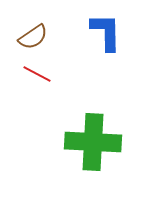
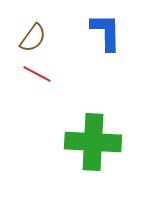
brown semicircle: moved 1 px down; rotated 20 degrees counterclockwise
